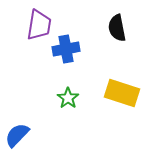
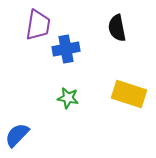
purple trapezoid: moved 1 px left
yellow rectangle: moved 7 px right, 1 px down
green star: rotated 25 degrees counterclockwise
